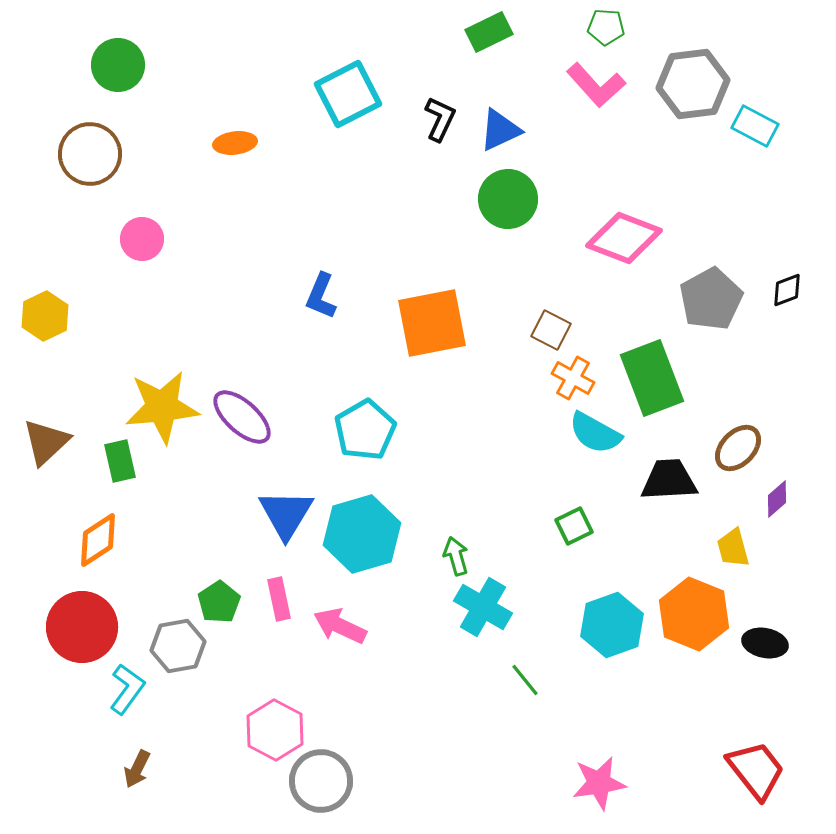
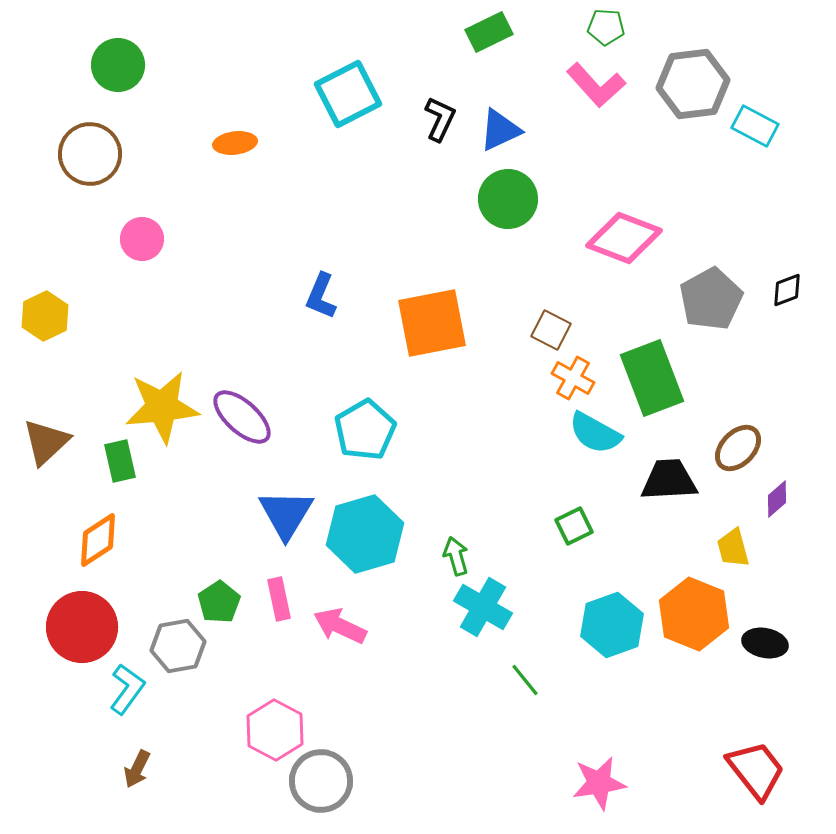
cyan hexagon at (362, 534): moved 3 px right
